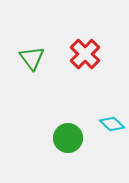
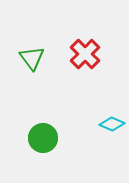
cyan diamond: rotated 20 degrees counterclockwise
green circle: moved 25 px left
